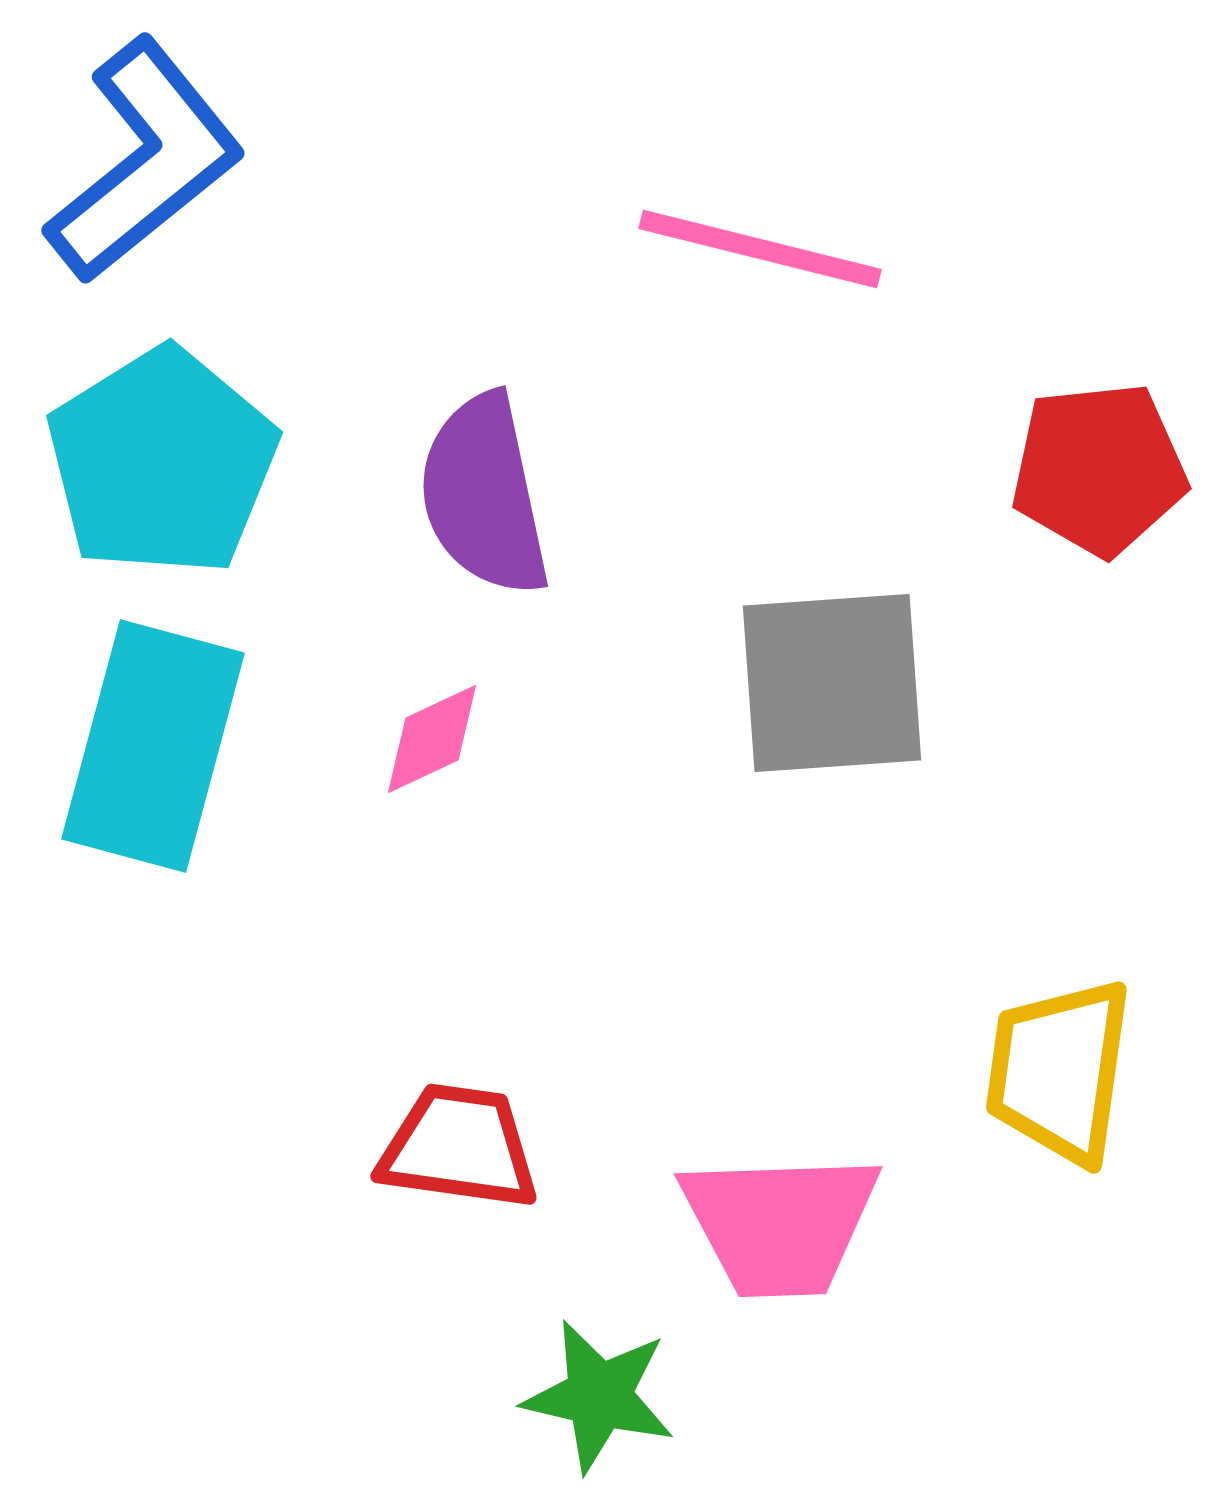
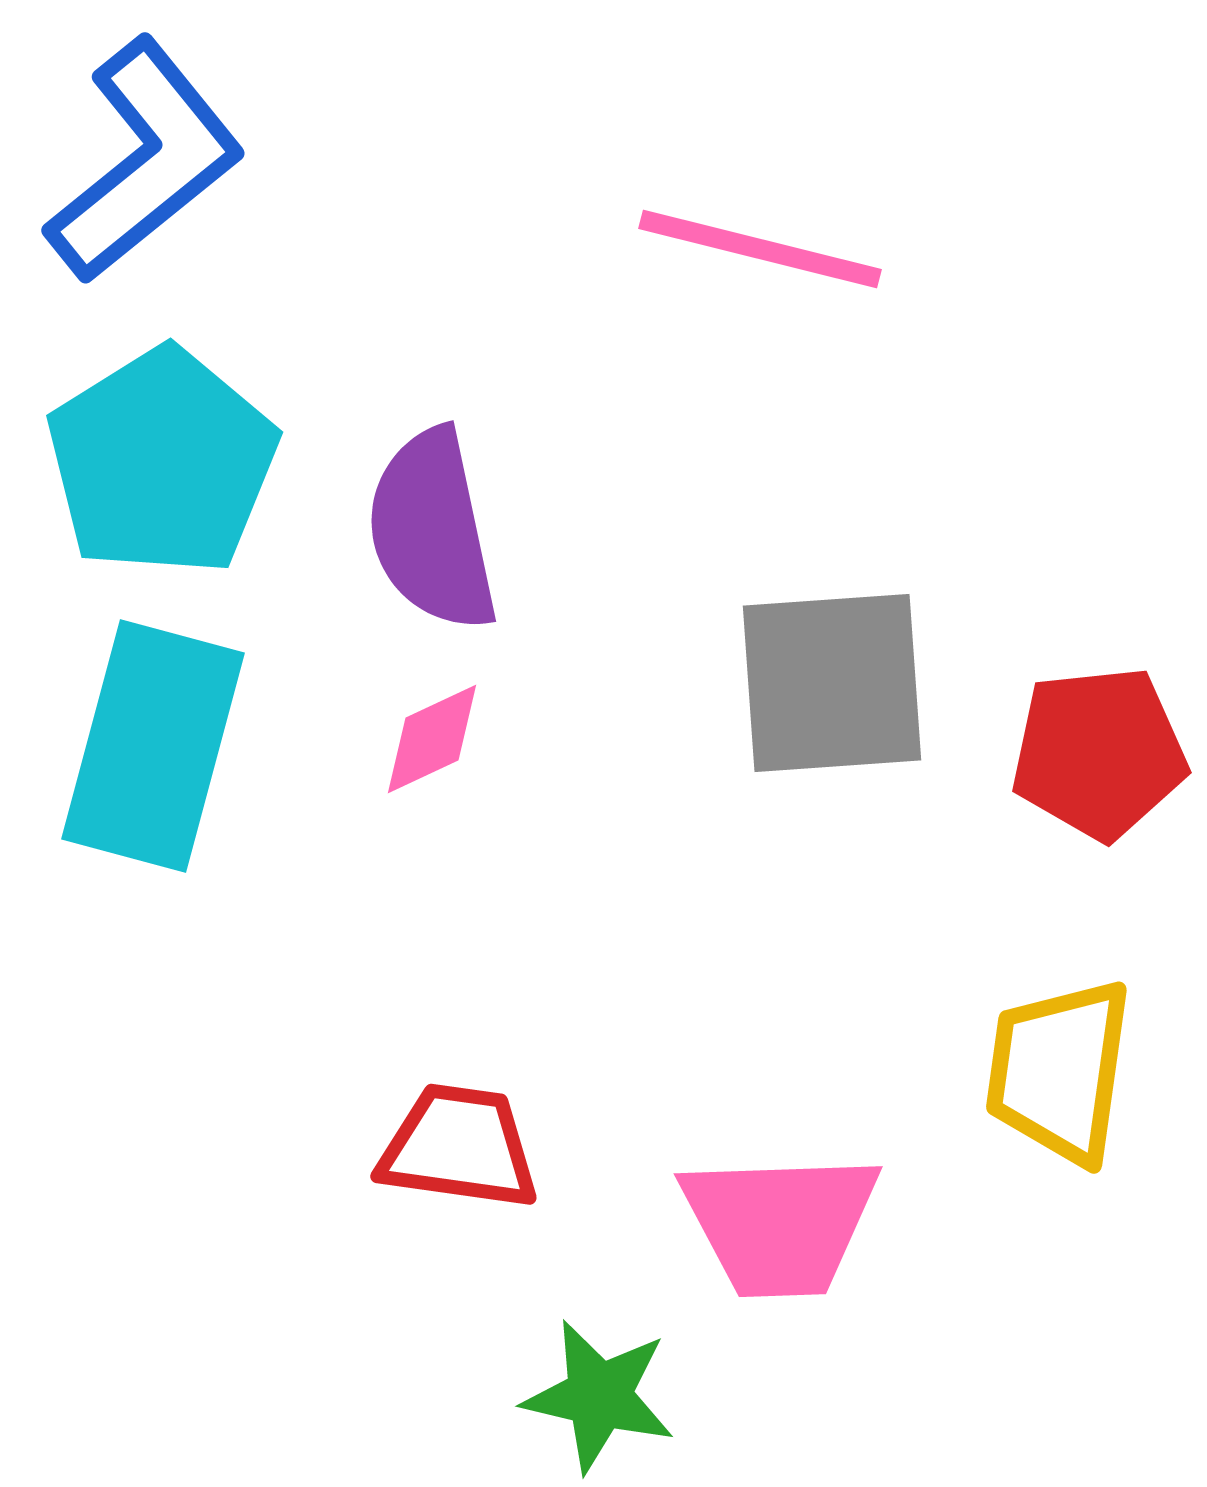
red pentagon: moved 284 px down
purple semicircle: moved 52 px left, 35 px down
